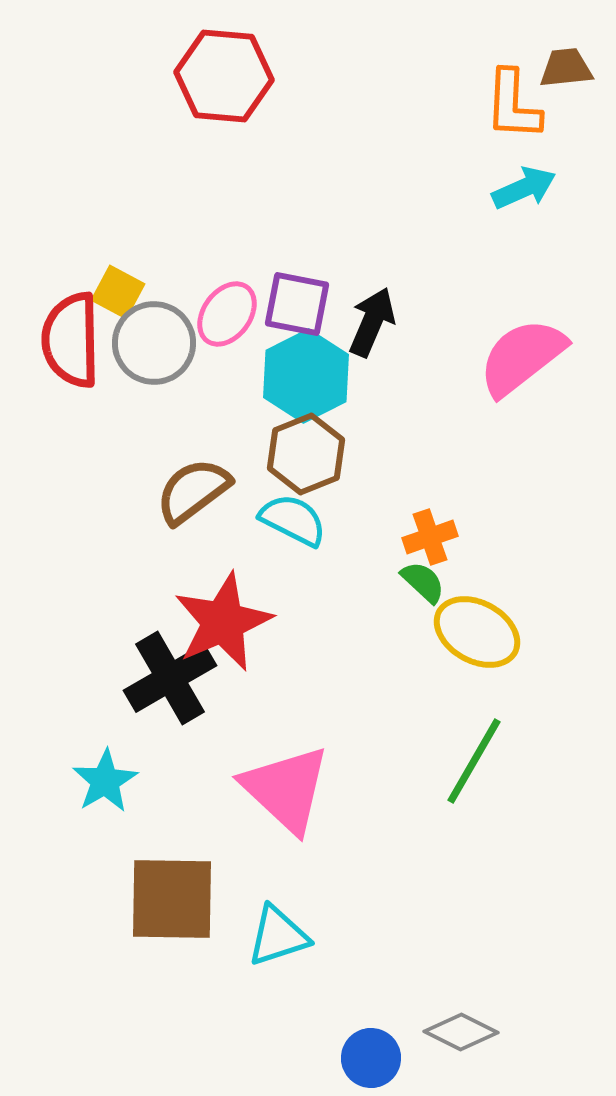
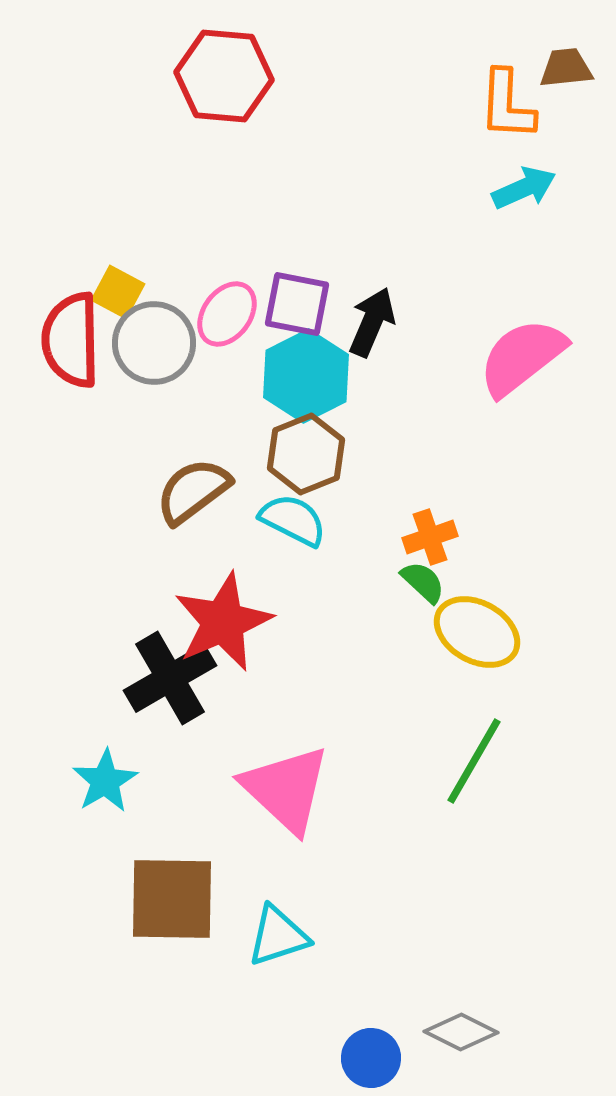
orange L-shape: moved 6 px left
